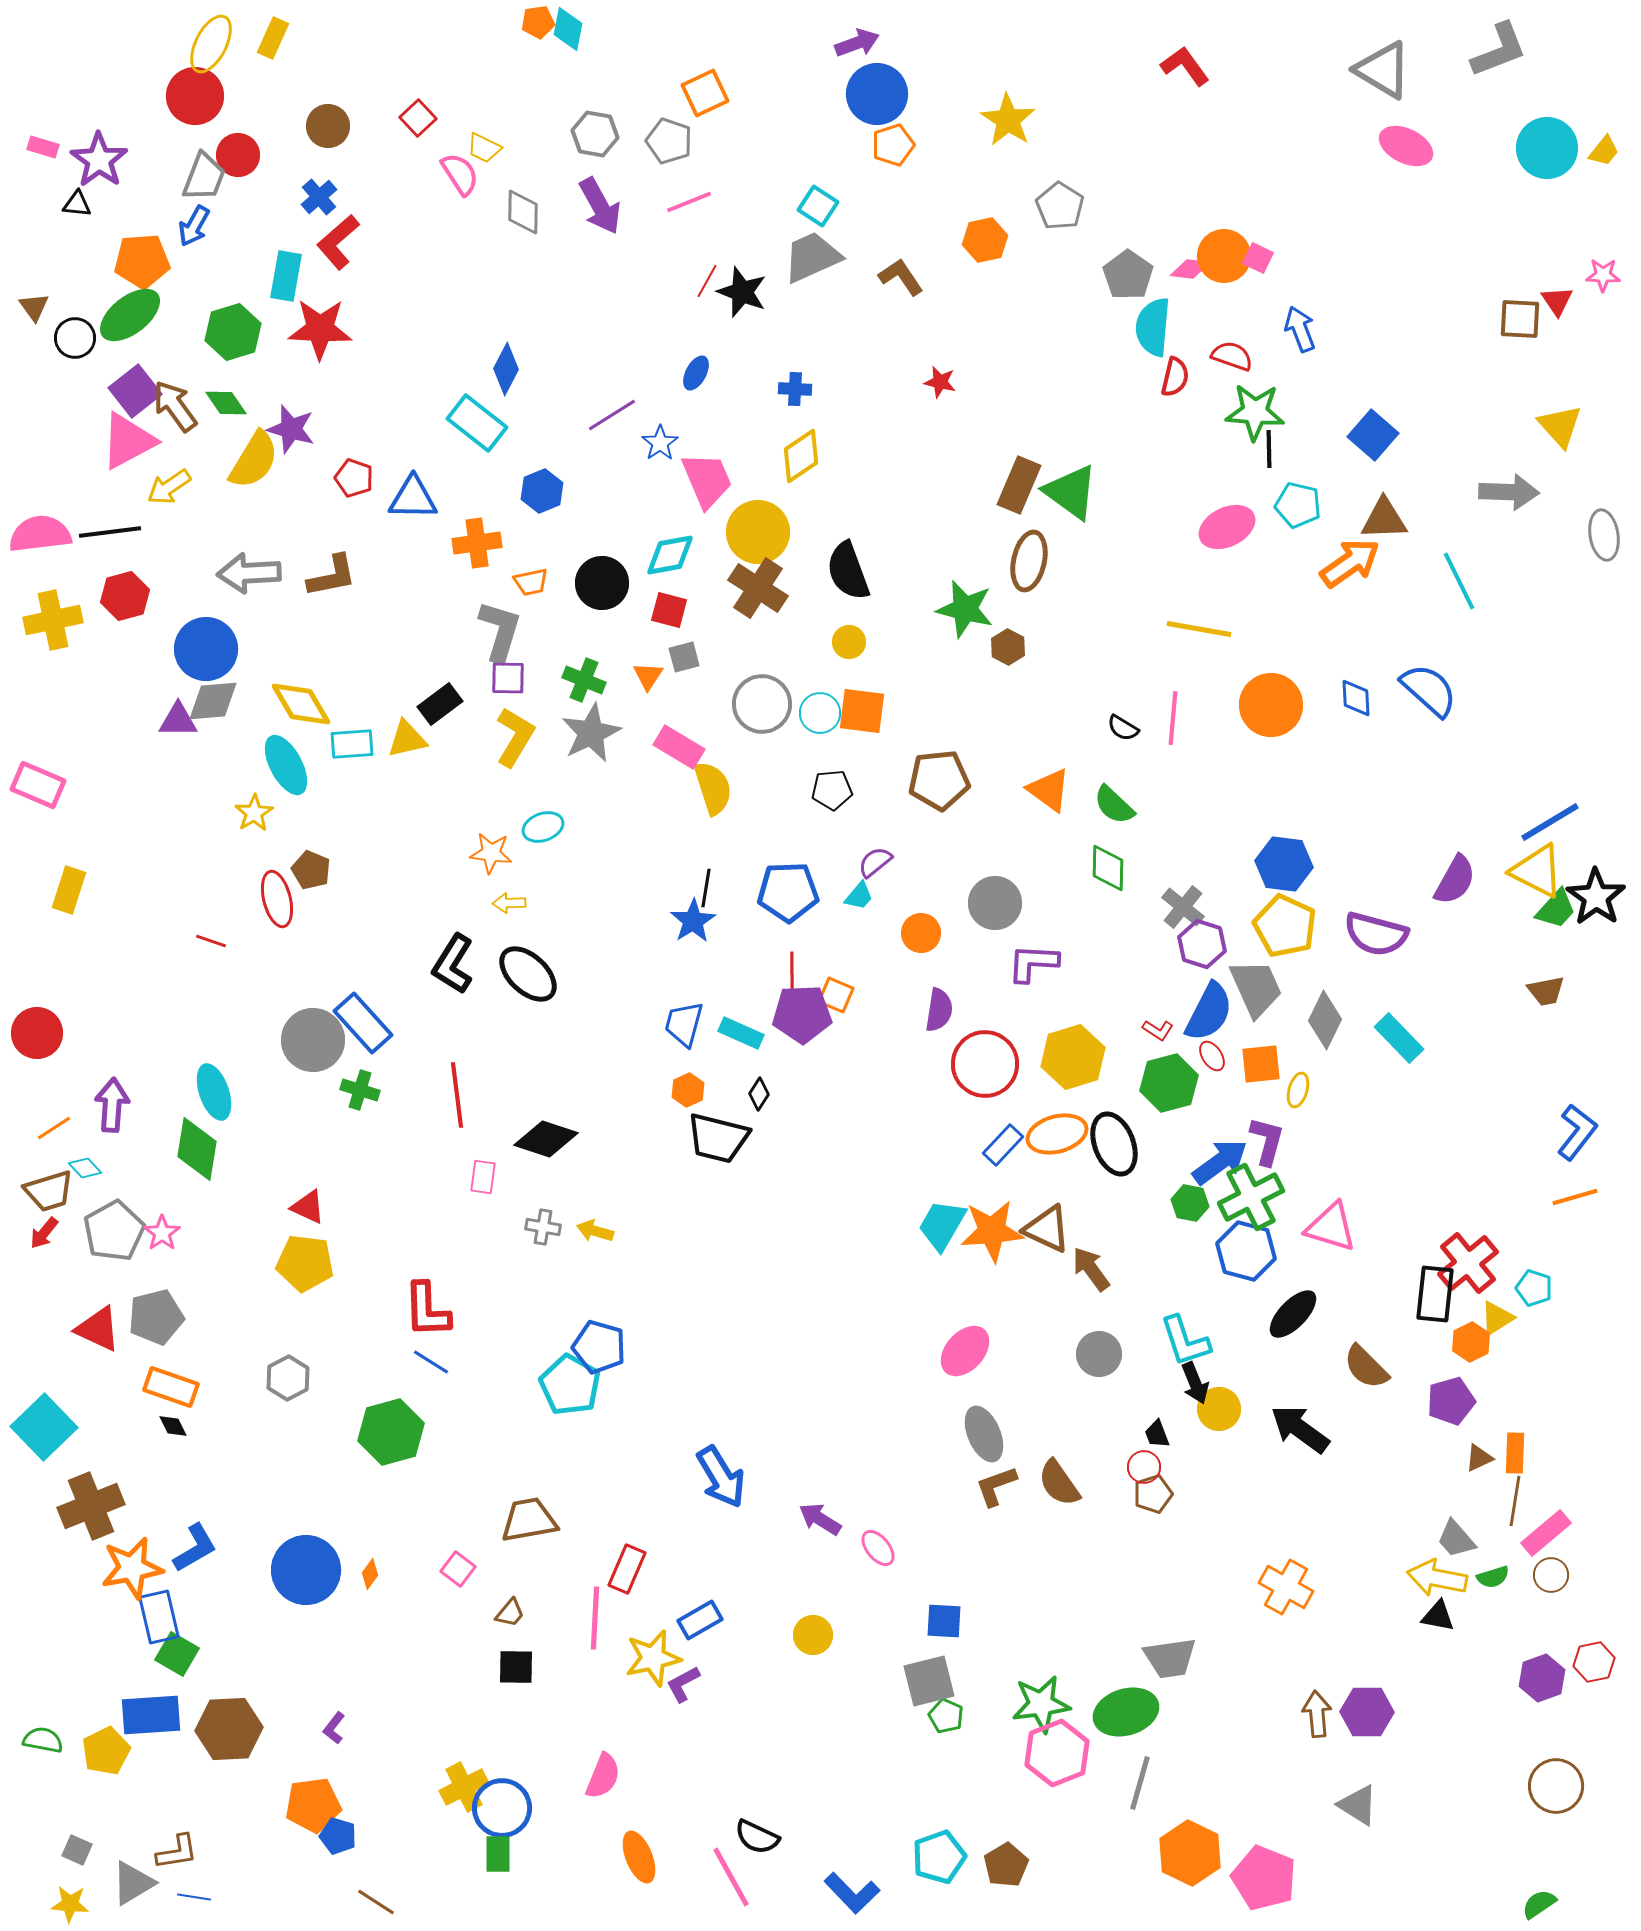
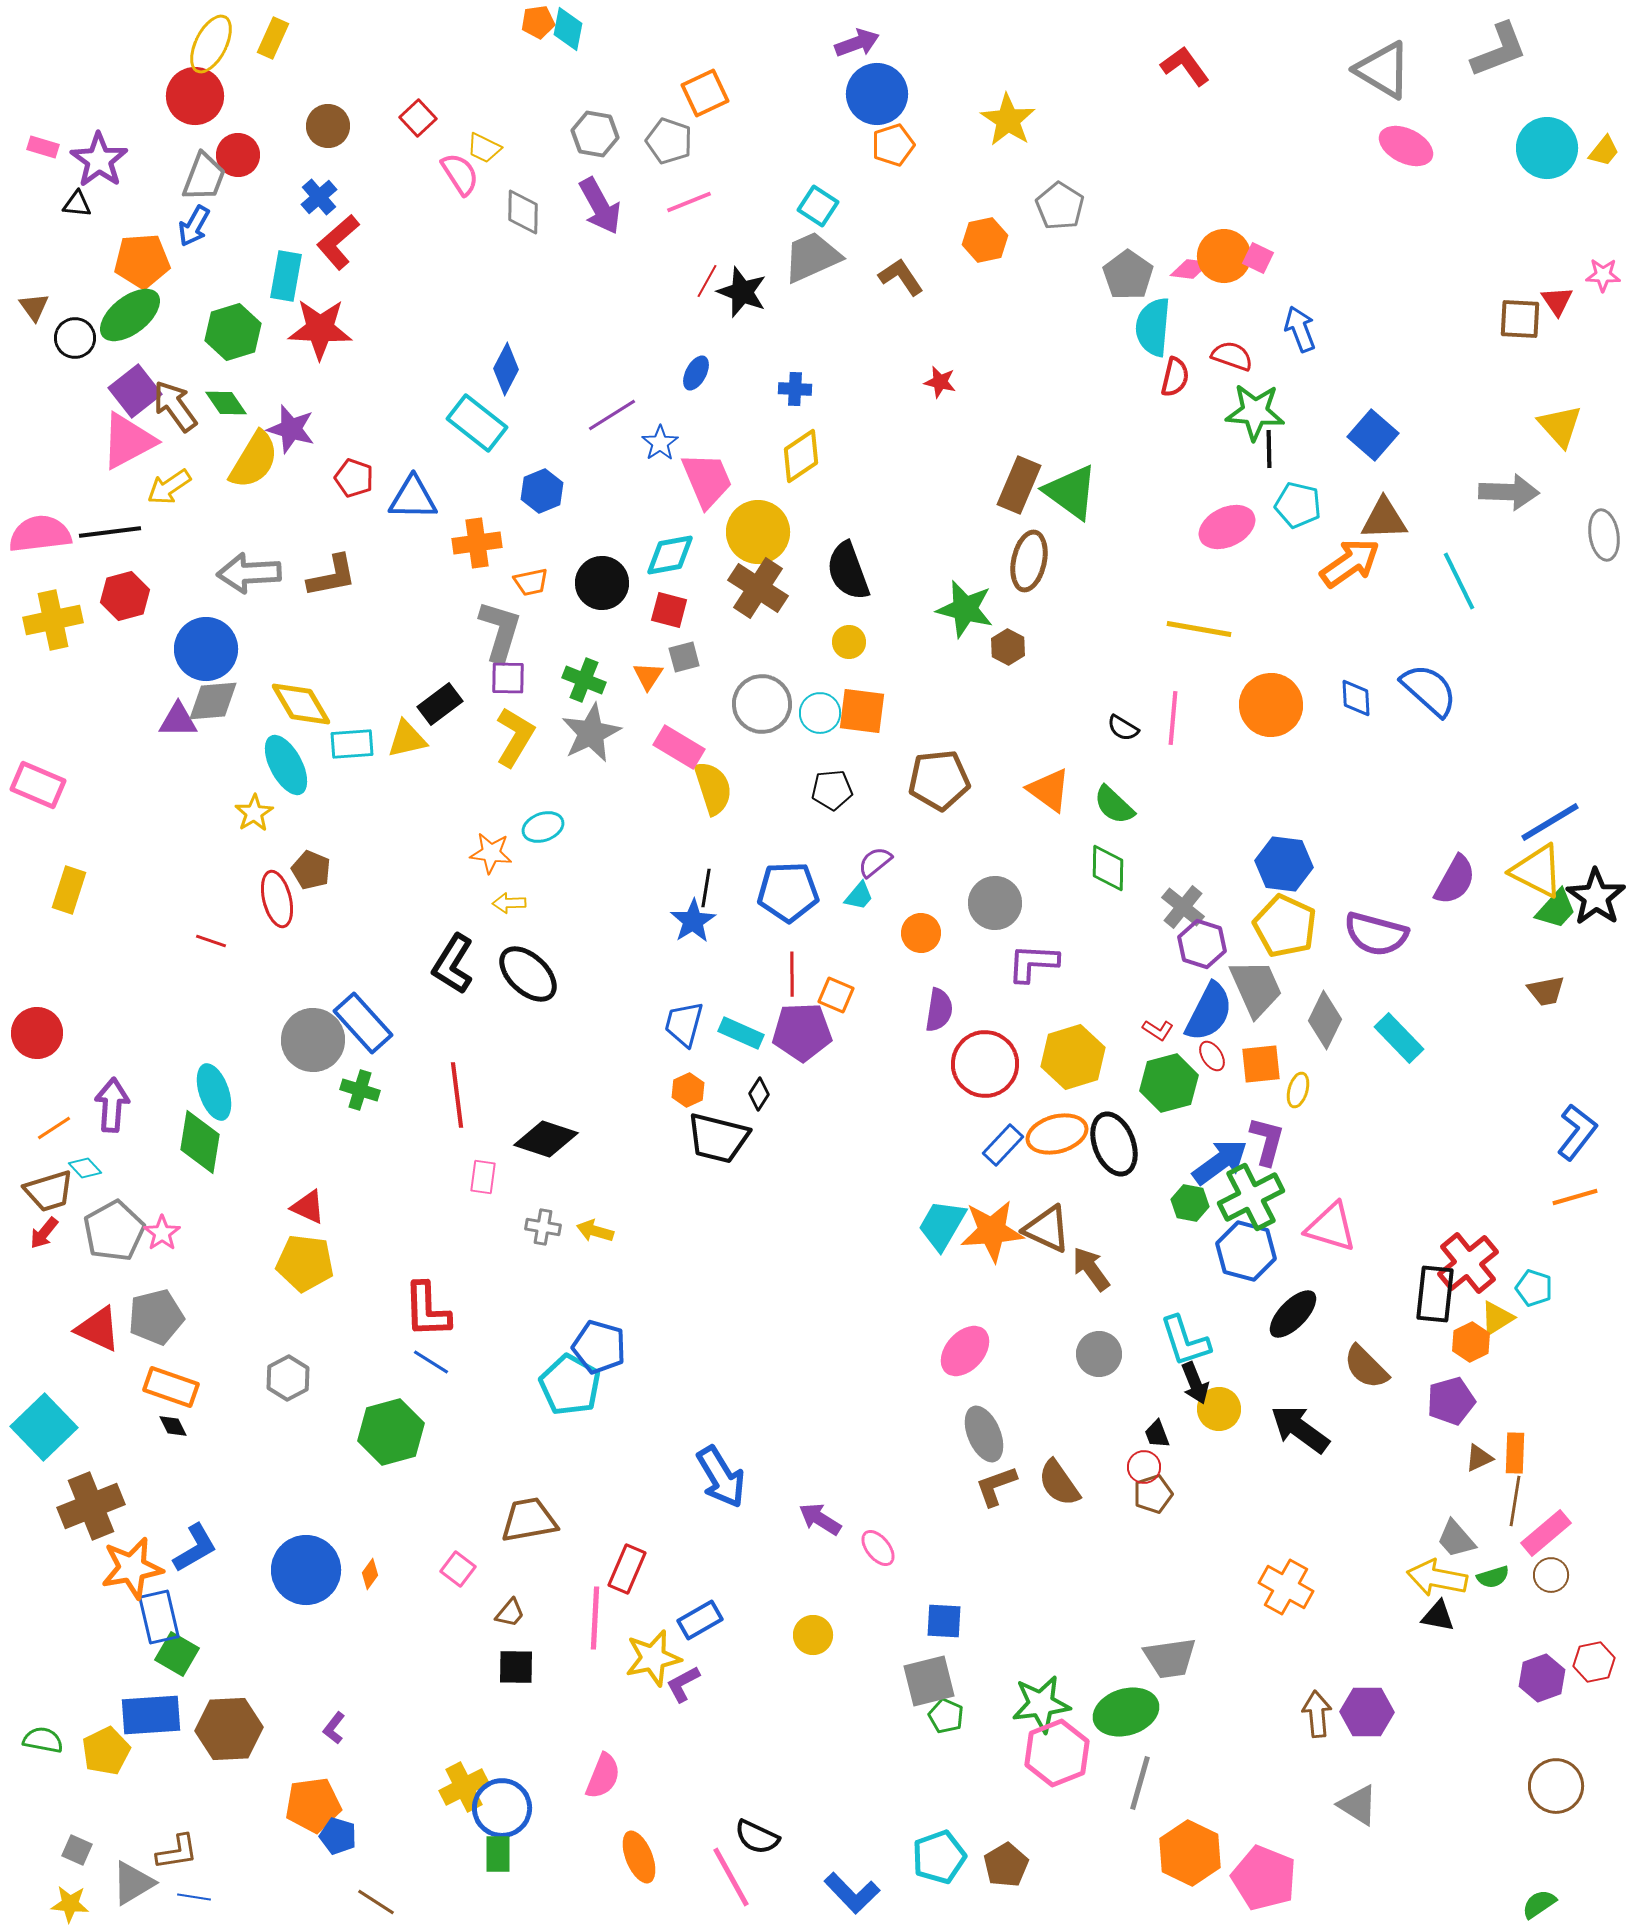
purple pentagon at (802, 1014): moved 18 px down
green diamond at (197, 1149): moved 3 px right, 7 px up
